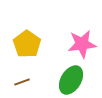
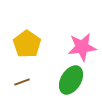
pink star: moved 3 px down
